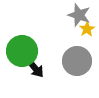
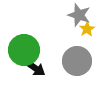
green circle: moved 2 px right, 1 px up
black arrow: rotated 15 degrees counterclockwise
